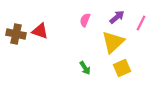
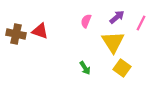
pink semicircle: moved 1 px right, 1 px down
yellow triangle: rotated 20 degrees counterclockwise
yellow square: rotated 30 degrees counterclockwise
